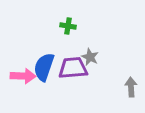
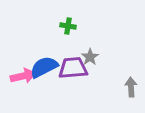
gray star: rotated 12 degrees clockwise
blue semicircle: rotated 44 degrees clockwise
pink arrow: rotated 15 degrees counterclockwise
